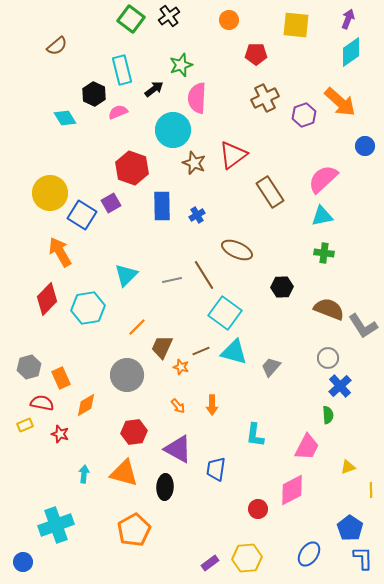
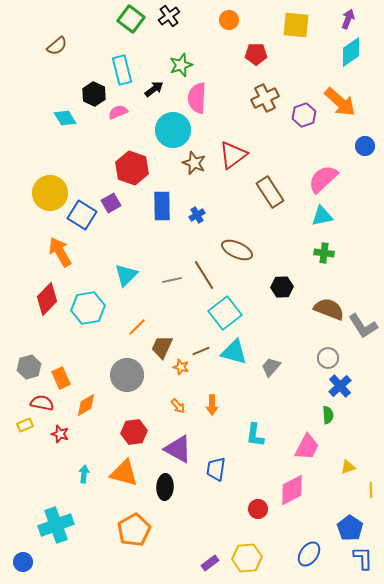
cyan square at (225, 313): rotated 16 degrees clockwise
